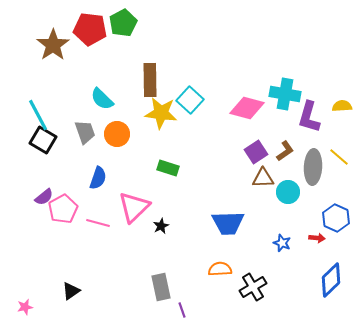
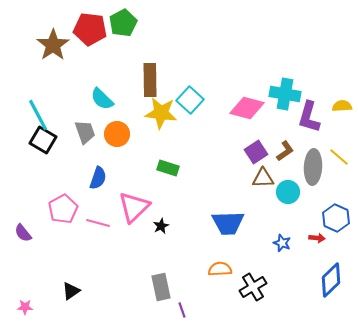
purple semicircle: moved 21 px left, 36 px down; rotated 90 degrees clockwise
pink star: rotated 14 degrees clockwise
